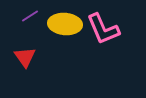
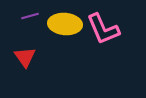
purple line: rotated 18 degrees clockwise
